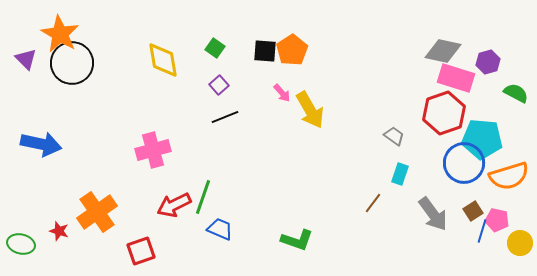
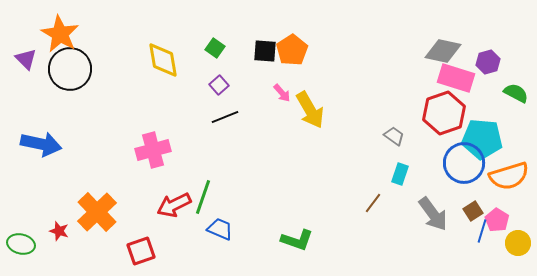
black circle: moved 2 px left, 6 px down
orange cross: rotated 9 degrees counterclockwise
pink pentagon: rotated 20 degrees clockwise
yellow circle: moved 2 px left
